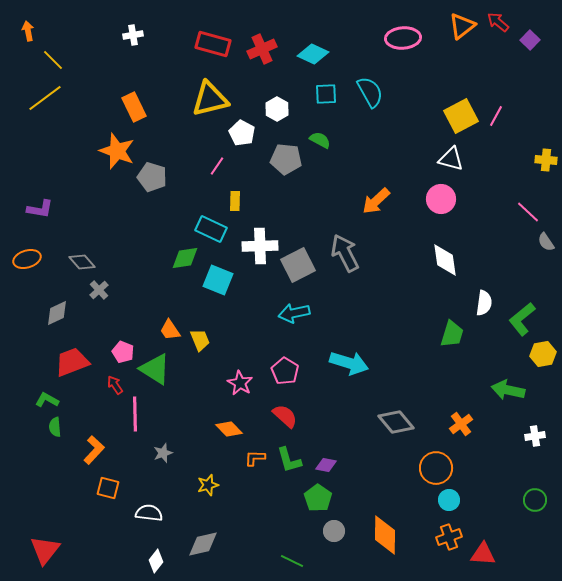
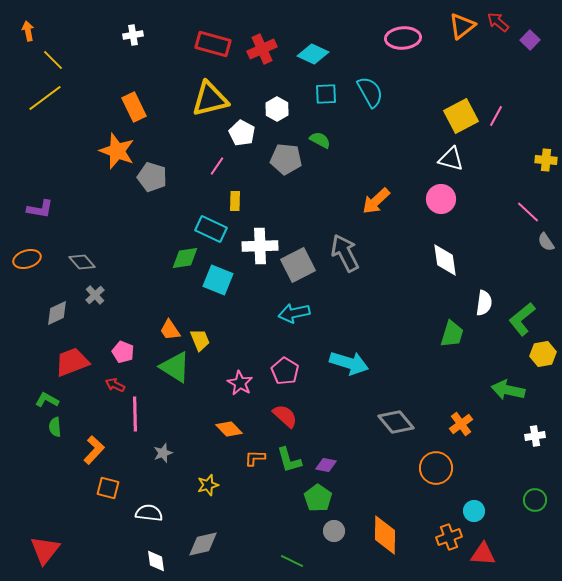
gray cross at (99, 290): moved 4 px left, 5 px down
green triangle at (155, 369): moved 20 px right, 2 px up
red arrow at (115, 385): rotated 30 degrees counterclockwise
cyan circle at (449, 500): moved 25 px right, 11 px down
white diamond at (156, 561): rotated 45 degrees counterclockwise
